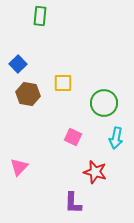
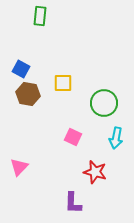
blue square: moved 3 px right, 5 px down; rotated 18 degrees counterclockwise
